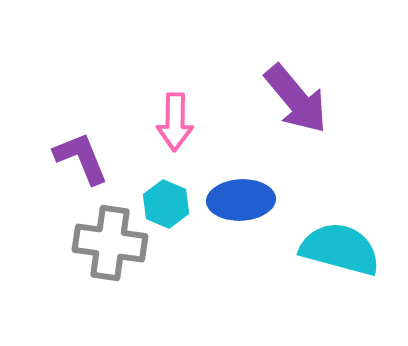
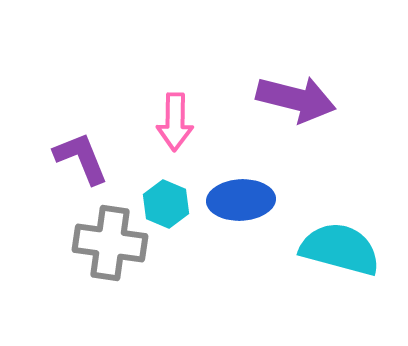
purple arrow: rotated 36 degrees counterclockwise
